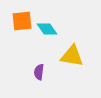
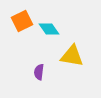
orange square: rotated 20 degrees counterclockwise
cyan diamond: moved 2 px right
